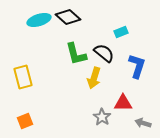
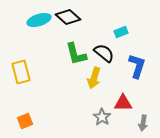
yellow rectangle: moved 2 px left, 5 px up
gray arrow: rotated 98 degrees counterclockwise
